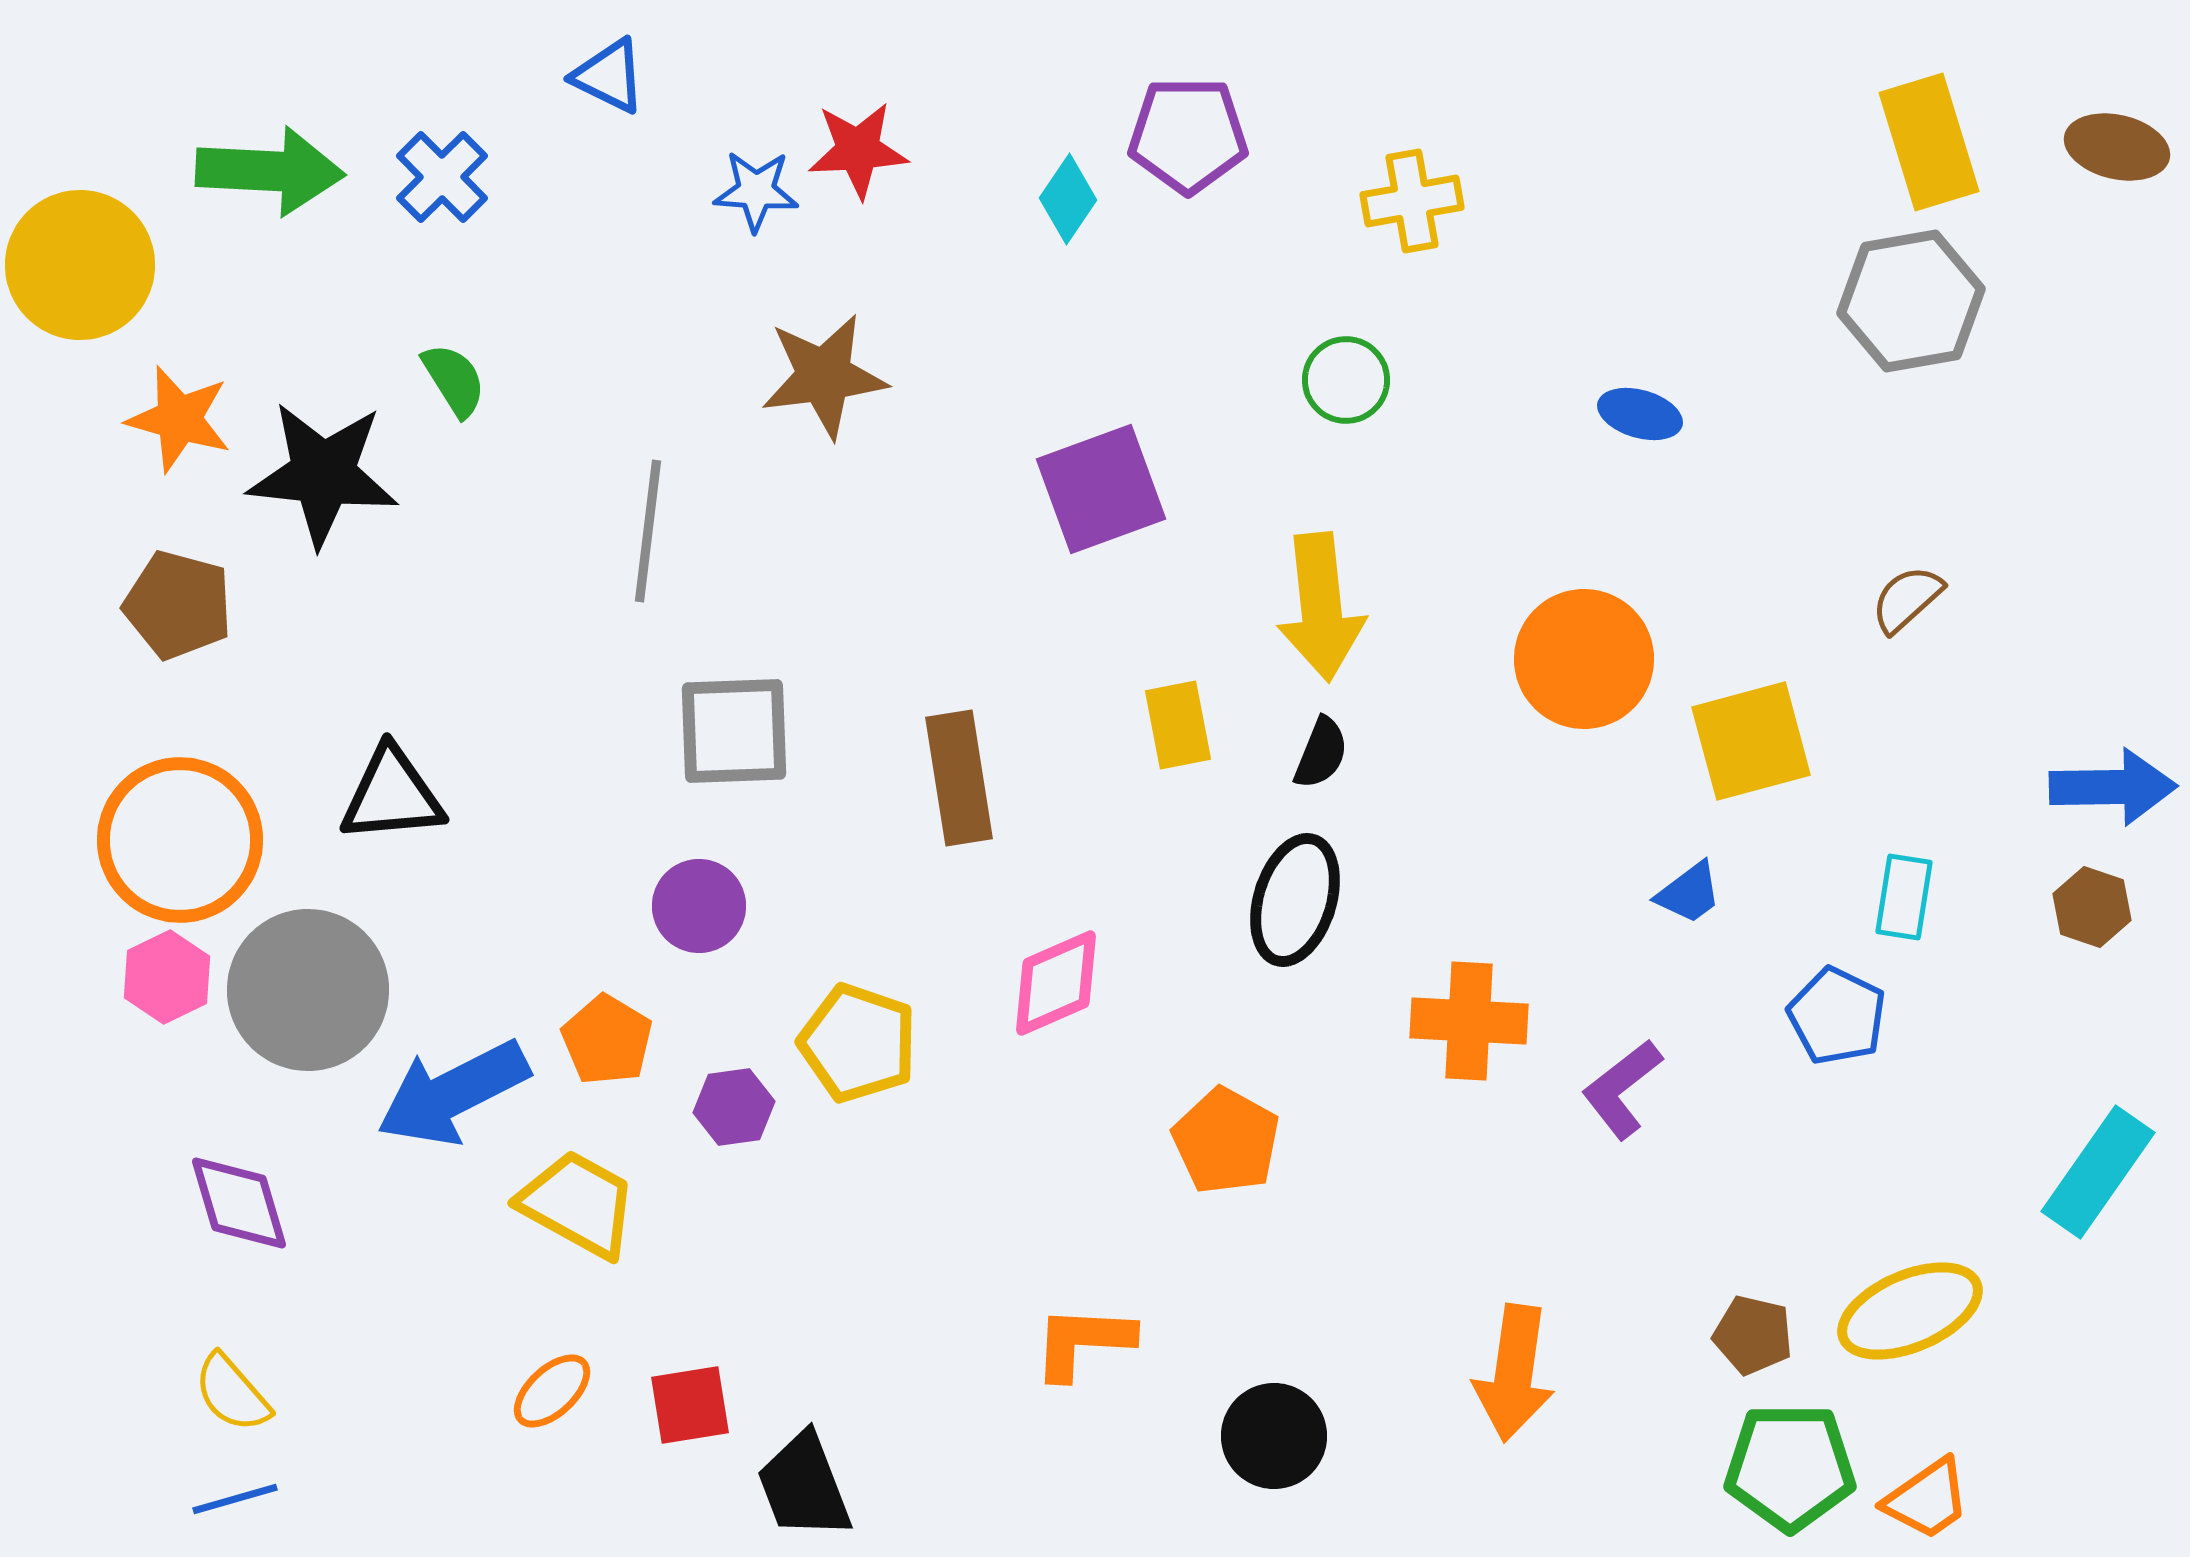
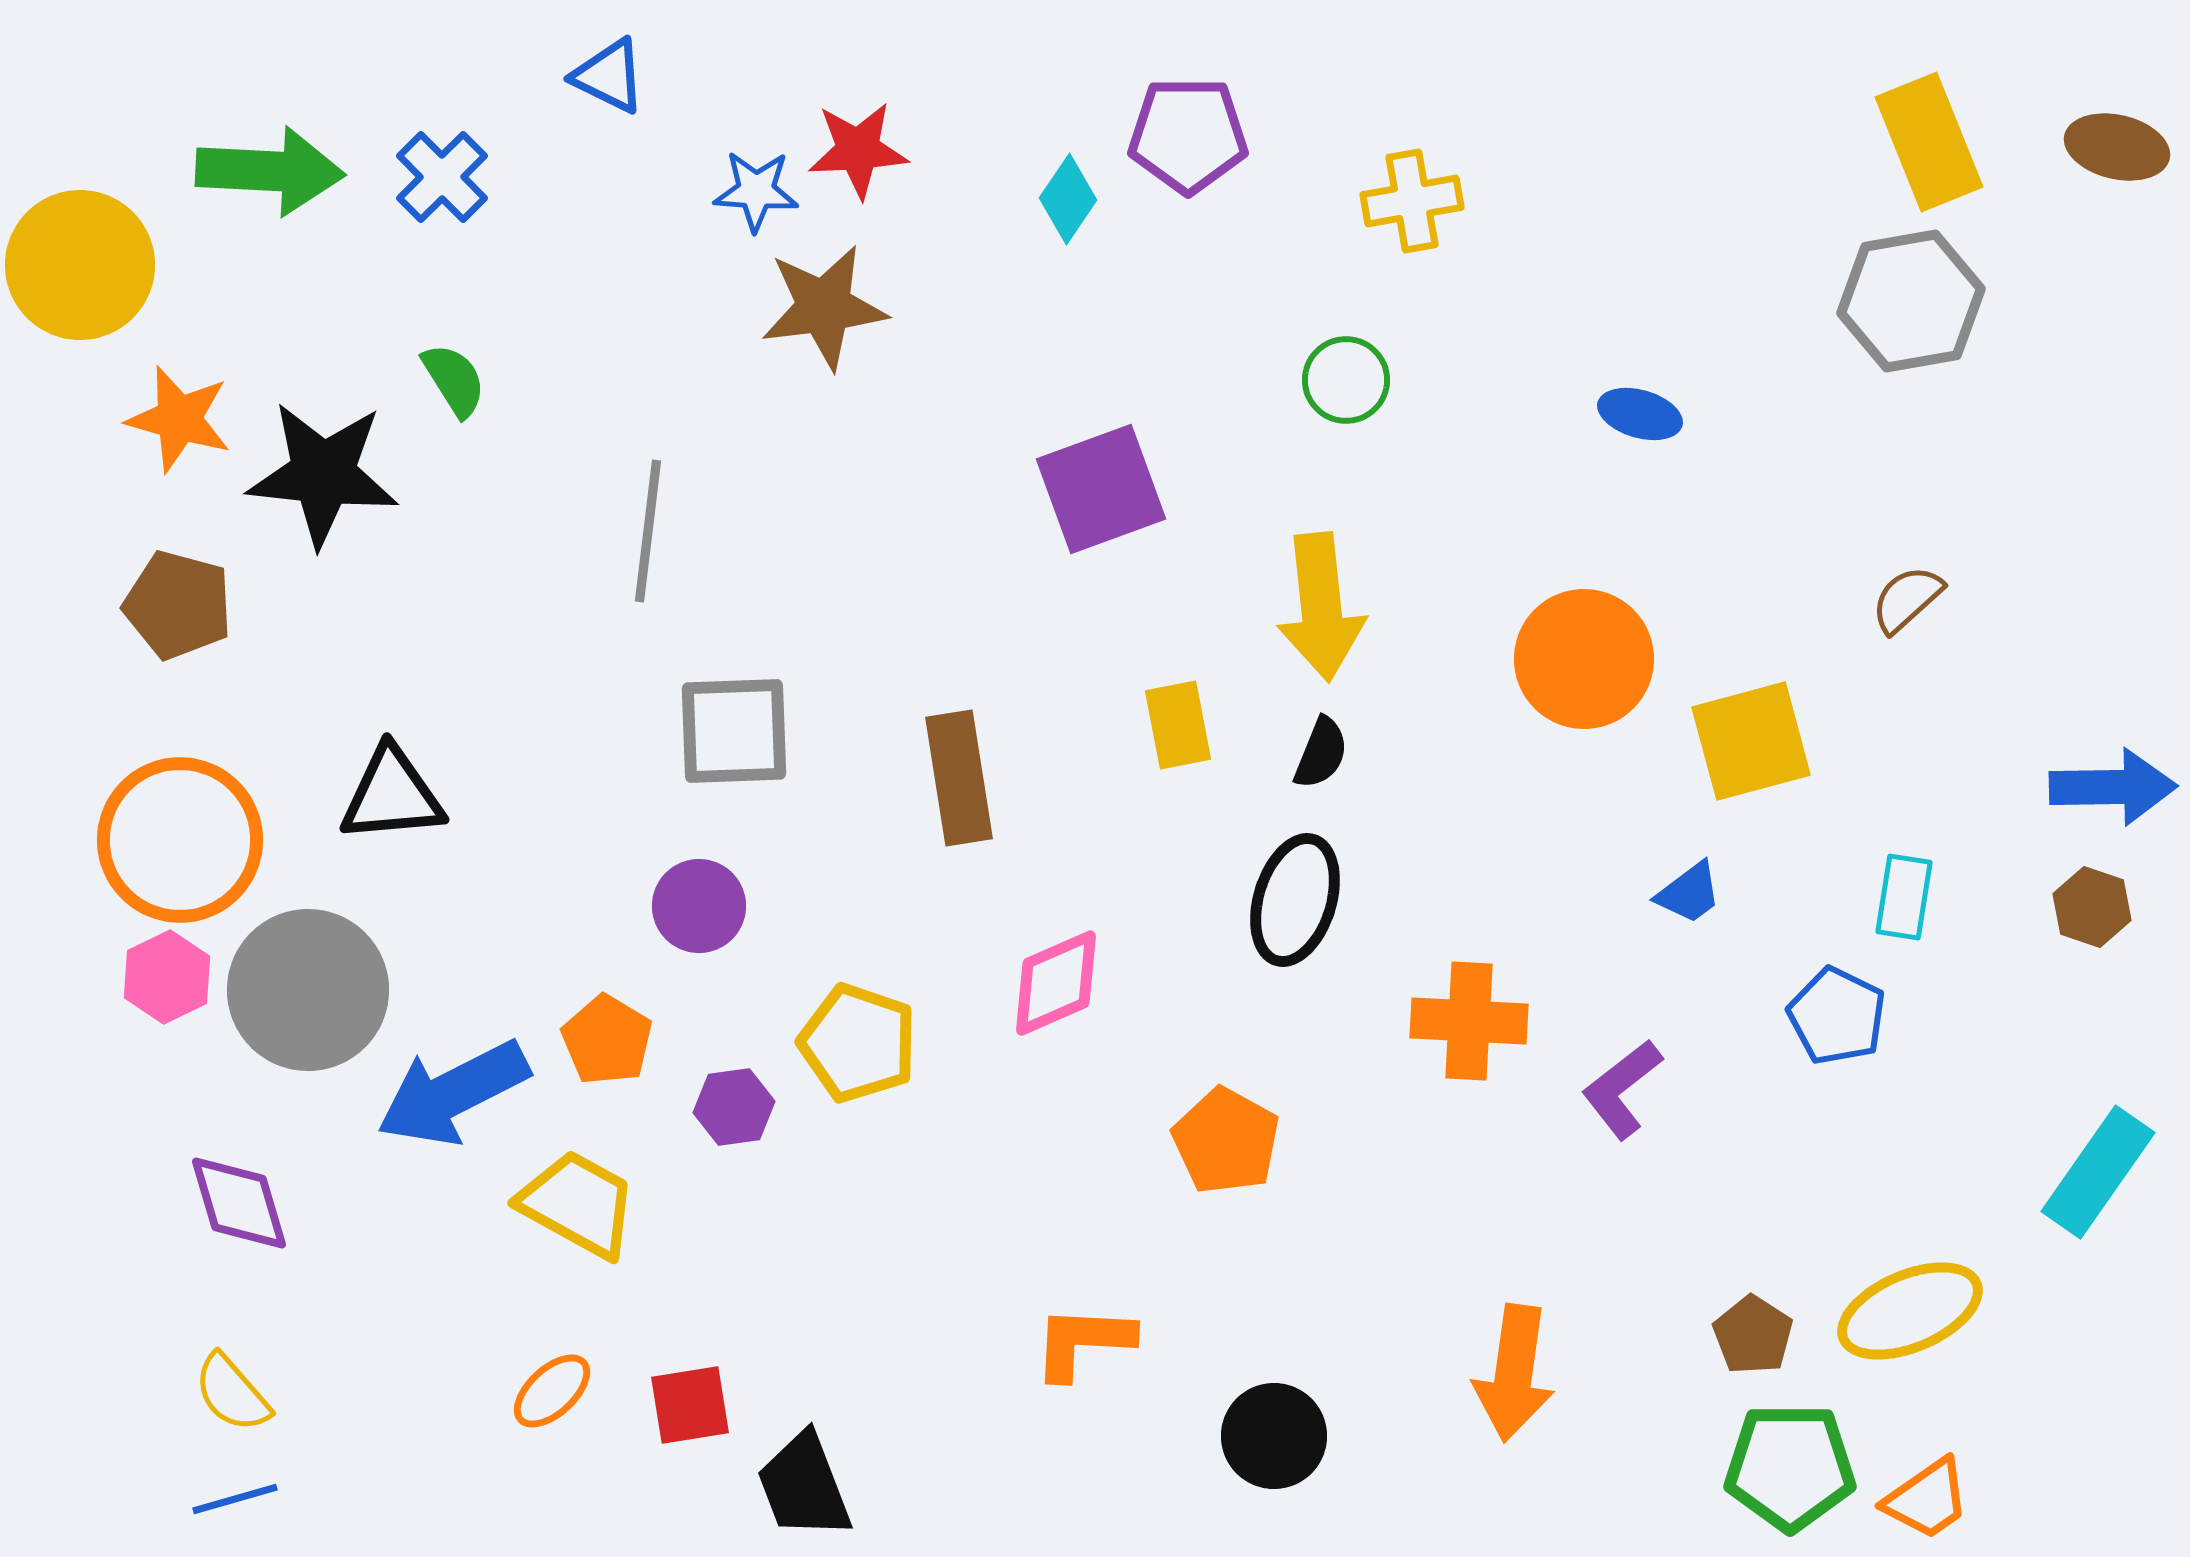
yellow rectangle at (1929, 142): rotated 5 degrees counterclockwise
brown star at (824, 376): moved 69 px up
brown pentagon at (1753, 1335): rotated 20 degrees clockwise
